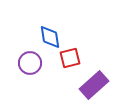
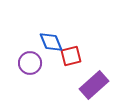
blue diamond: moved 1 px right, 5 px down; rotated 15 degrees counterclockwise
red square: moved 1 px right, 2 px up
